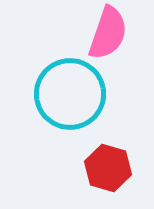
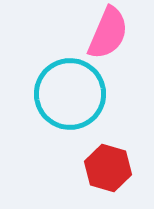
pink semicircle: rotated 4 degrees clockwise
